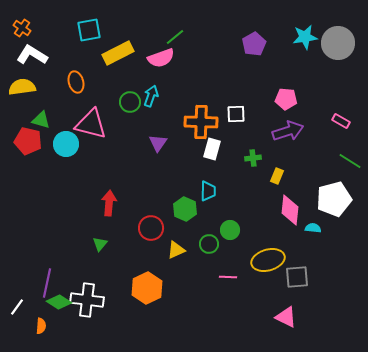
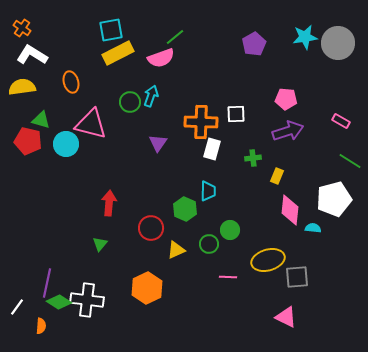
cyan square at (89, 30): moved 22 px right
orange ellipse at (76, 82): moved 5 px left
